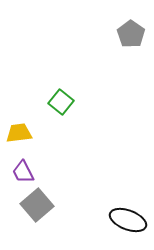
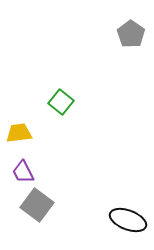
gray square: rotated 12 degrees counterclockwise
